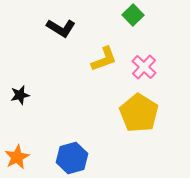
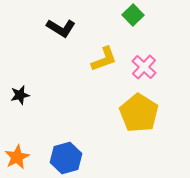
blue hexagon: moved 6 px left
